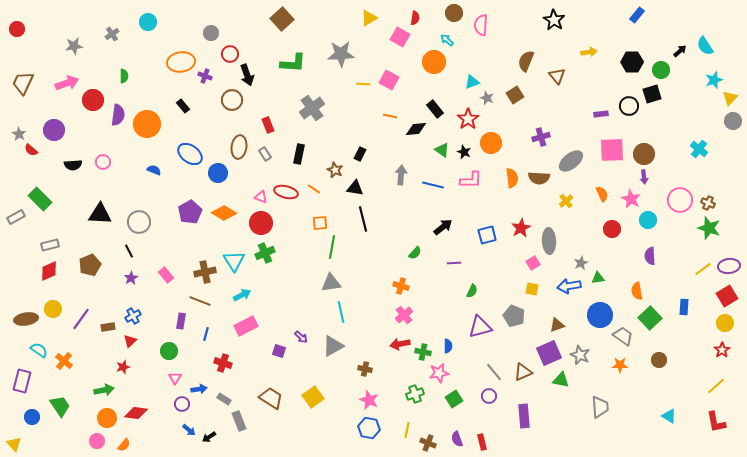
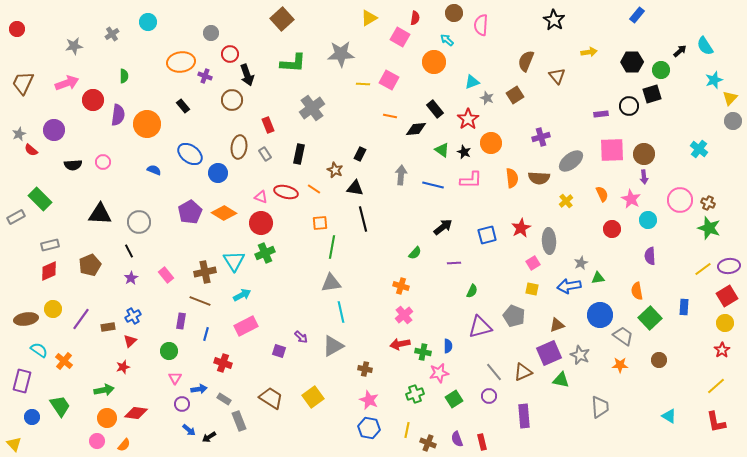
gray star at (19, 134): rotated 16 degrees clockwise
